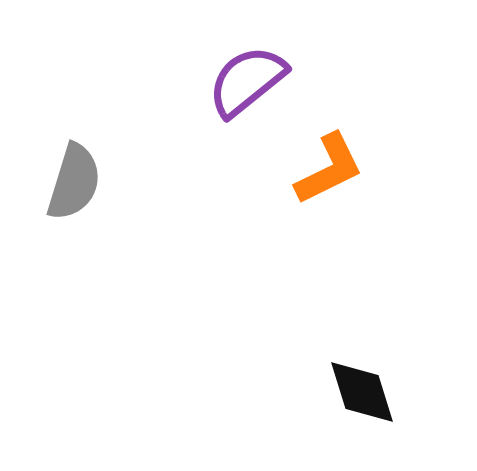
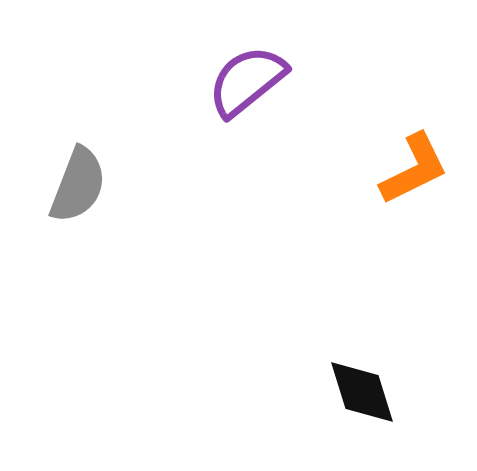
orange L-shape: moved 85 px right
gray semicircle: moved 4 px right, 3 px down; rotated 4 degrees clockwise
